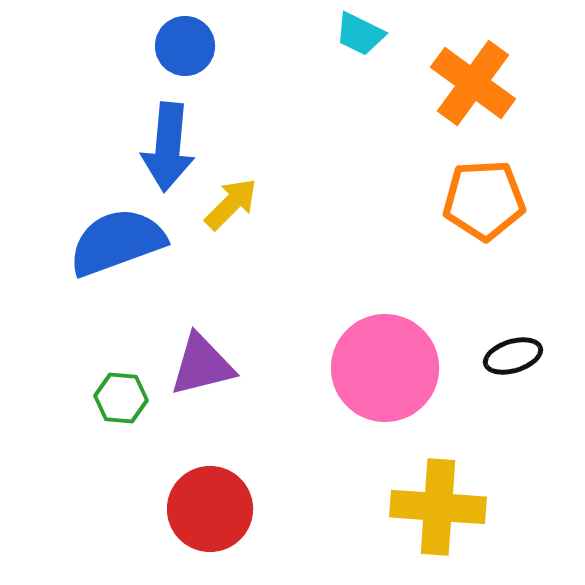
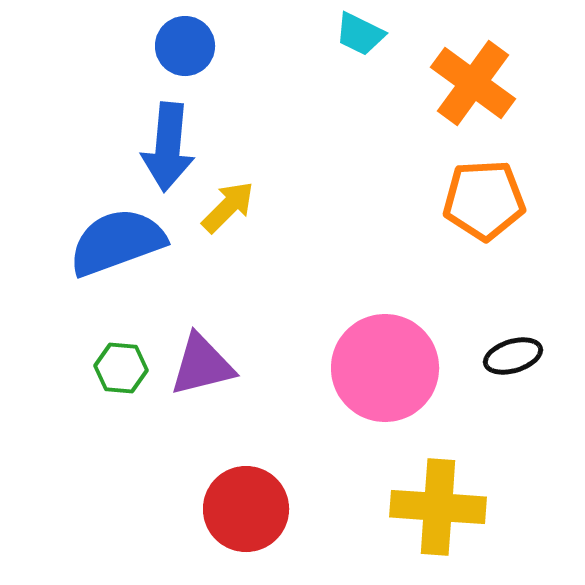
yellow arrow: moved 3 px left, 3 px down
green hexagon: moved 30 px up
red circle: moved 36 px right
